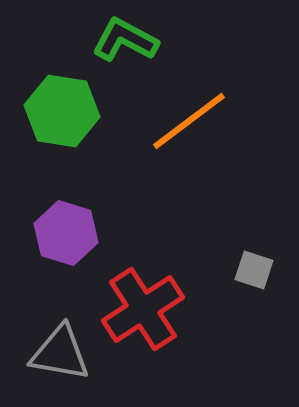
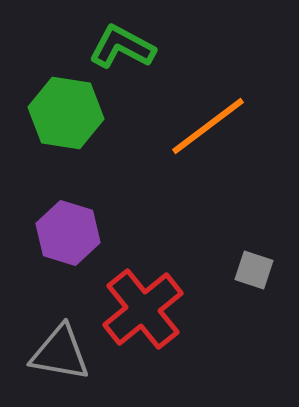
green L-shape: moved 3 px left, 7 px down
green hexagon: moved 4 px right, 2 px down
orange line: moved 19 px right, 5 px down
purple hexagon: moved 2 px right
red cross: rotated 6 degrees counterclockwise
